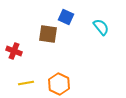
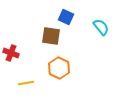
brown square: moved 3 px right, 2 px down
red cross: moved 3 px left, 2 px down
orange hexagon: moved 16 px up
